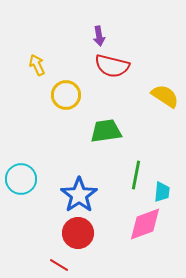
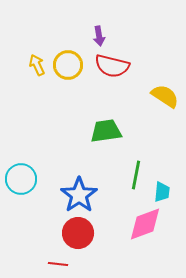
yellow circle: moved 2 px right, 30 px up
red line: moved 1 px left, 1 px up; rotated 24 degrees counterclockwise
